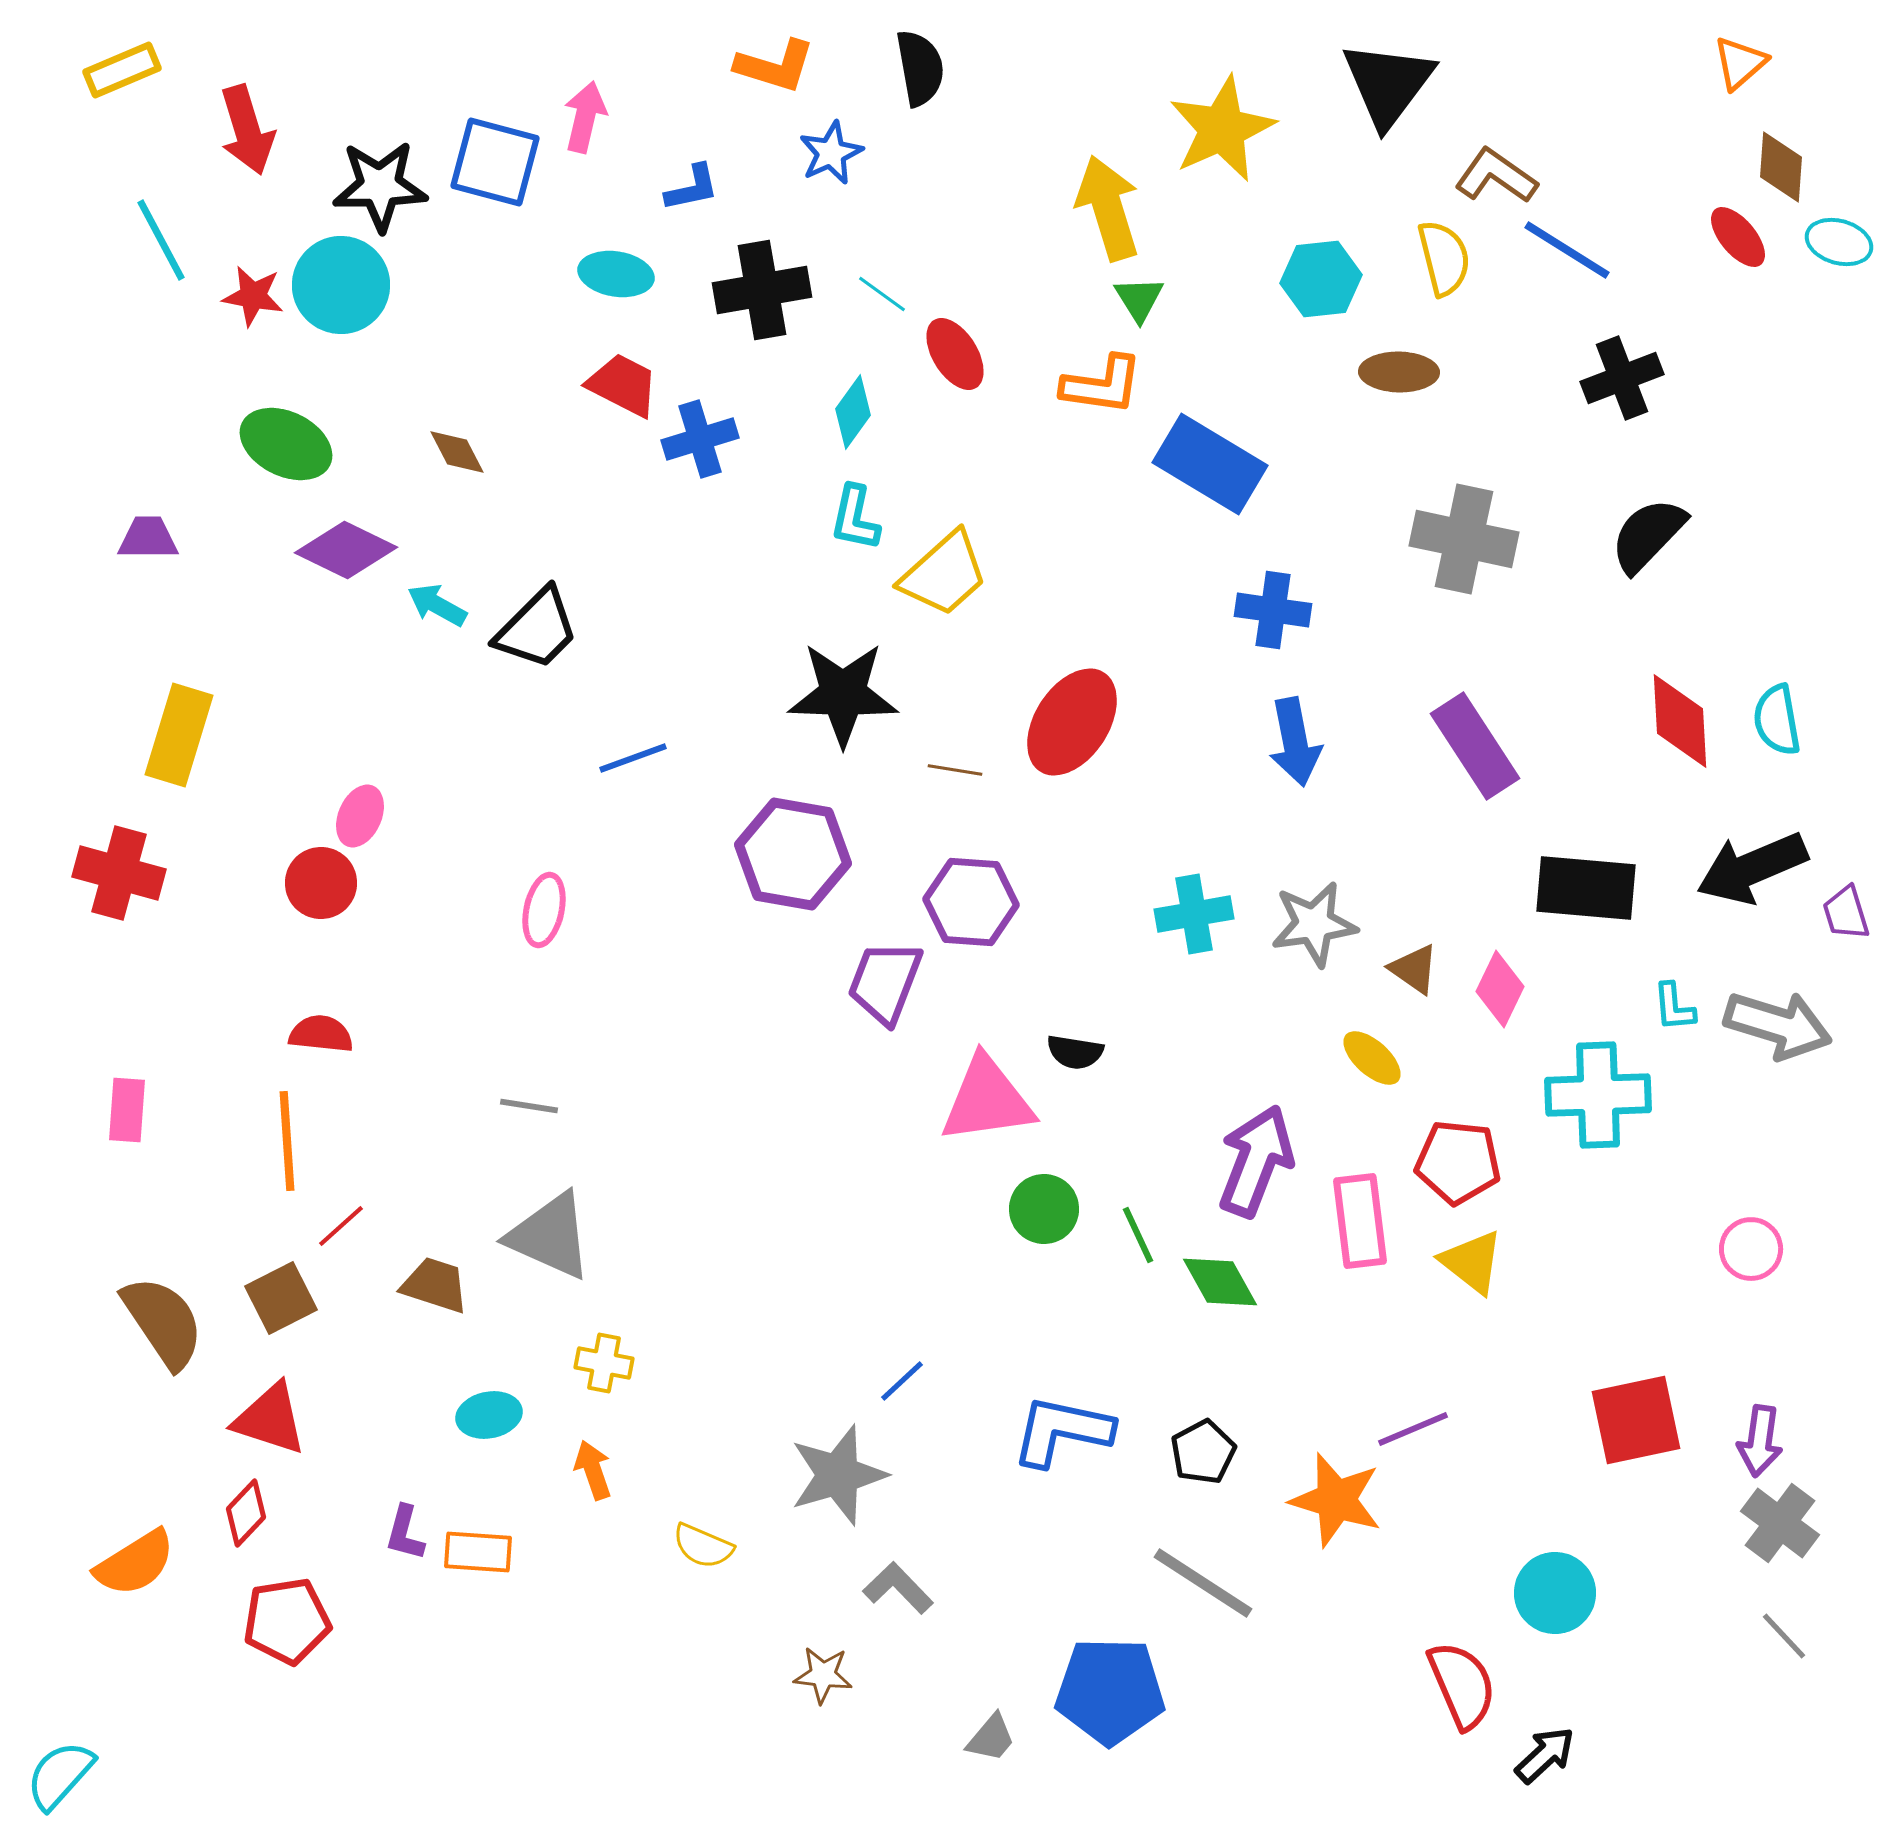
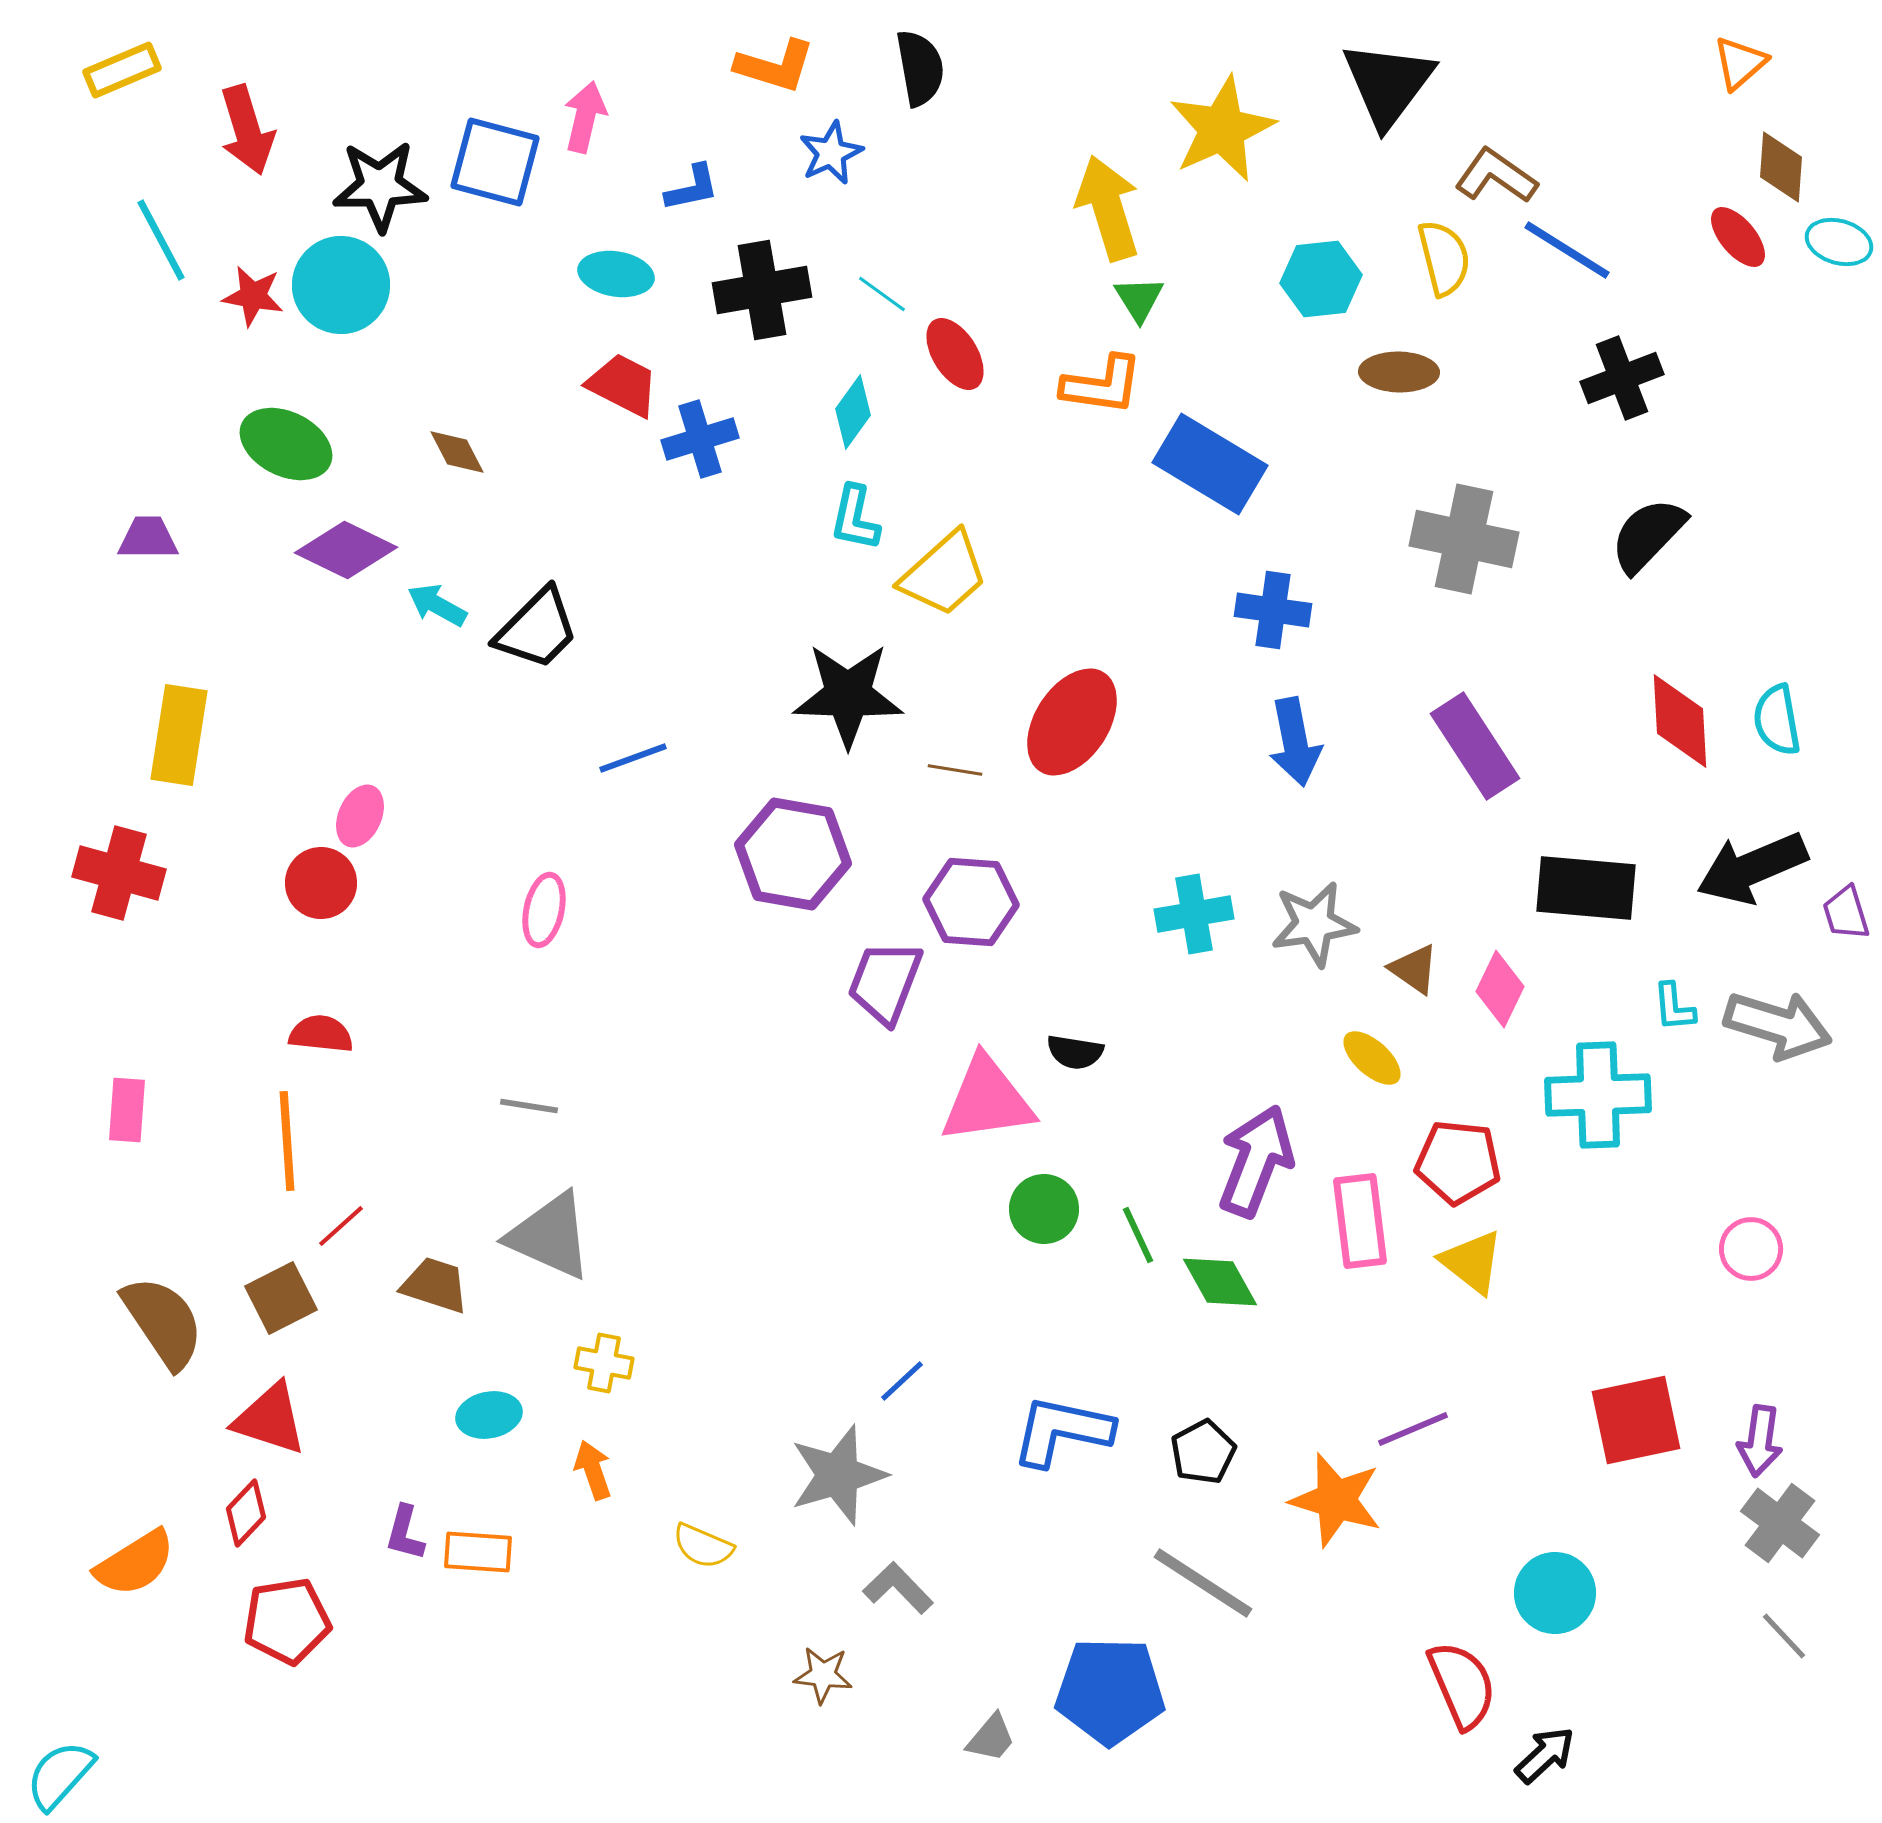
black star at (843, 694): moved 5 px right, 1 px down
yellow rectangle at (179, 735): rotated 8 degrees counterclockwise
